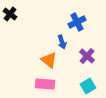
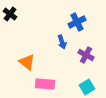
purple cross: moved 1 px left, 1 px up; rotated 14 degrees counterclockwise
orange triangle: moved 22 px left, 2 px down
cyan square: moved 1 px left, 1 px down
